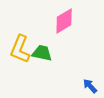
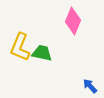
pink diamond: moved 9 px right; rotated 36 degrees counterclockwise
yellow L-shape: moved 2 px up
